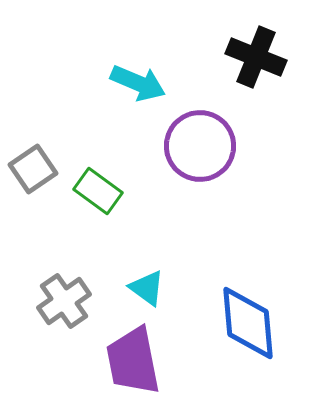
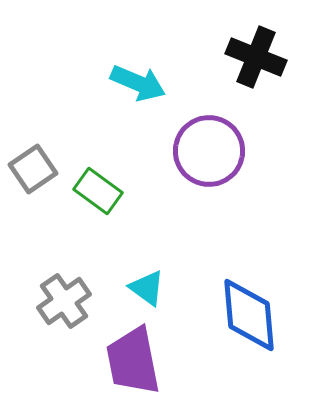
purple circle: moved 9 px right, 5 px down
blue diamond: moved 1 px right, 8 px up
